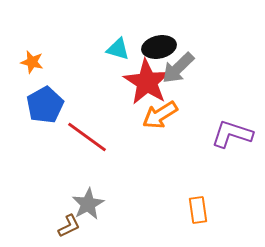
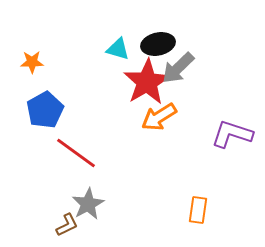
black ellipse: moved 1 px left, 3 px up
orange star: rotated 15 degrees counterclockwise
red star: rotated 9 degrees clockwise
blue pentagon: moved 5 px down
orange arrow: moved 1 px left, 2 px down
red line: moved 11 px left, 16 px down
orange rectangle: rotated 16 degrees clockwise
brown L-shape: moved 2 px left, 1 px up
